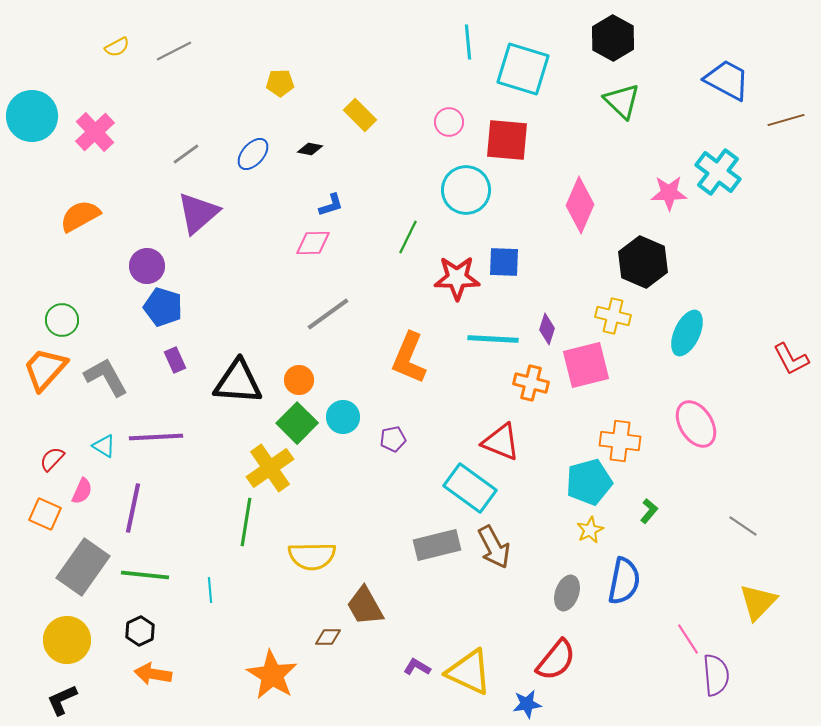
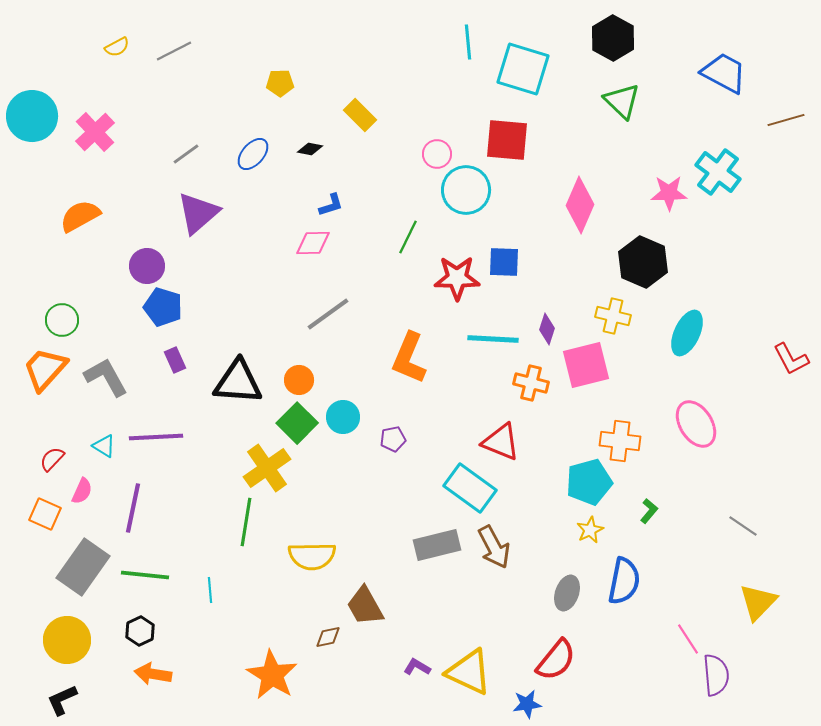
blue trapezoid at (727, 80): moved 3 px left, 7 px up
pink circle at (449, 122): moved 12 px left, 32 px down
yellow cross at (270, 468): moved 3 px left
brown diamond at (328, 637): rotated 12 degrees counterclockwise
